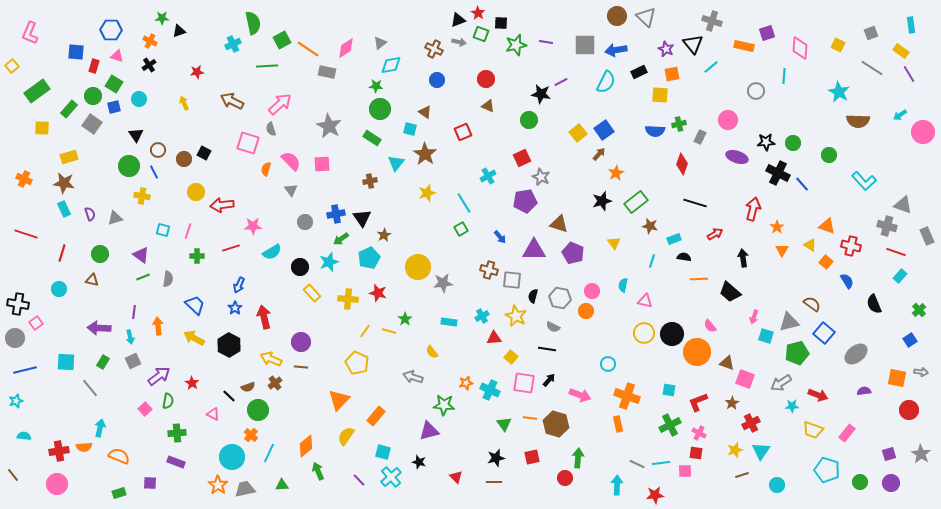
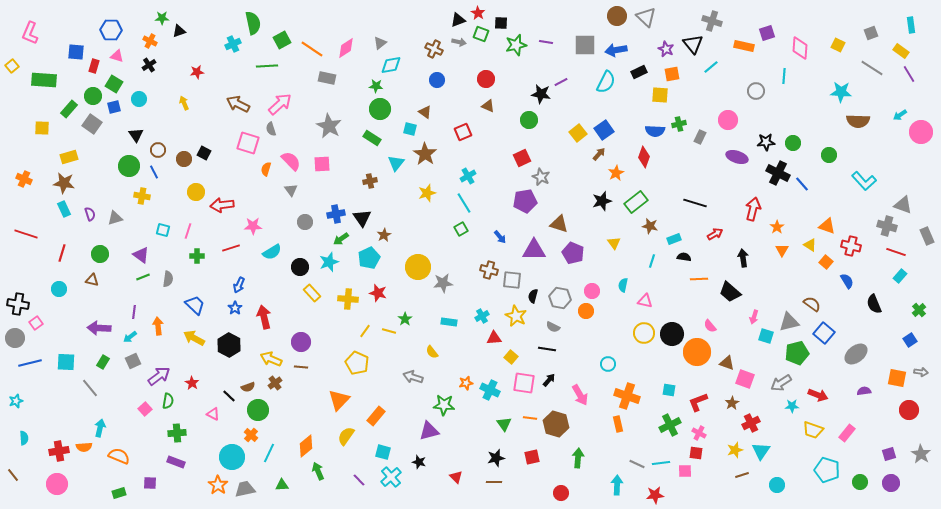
orange line at (308, 49): moved 4 px right
gray rectangle at (327, 72): moved 6 px down
green rectangle at (37, 91): moved 7 px right, 11 px up; rotated 40 degrees clockwise
cyan star at (839, 92): moved 2 px right; rotated 25 degrees counterclockwise
brown arrow at (232, 101): moved 6 px right, 3 px down
pink circle at (923, 132): moved 2 px left
red diamond at (682, 164): moved 38 px left, 7 px up
cyan cross at (488, 176): moved 20 px left
cyan arrow at (130, 337): rotated 64 degrees clockwise
blue line at (25, 370): moved 5 px right, 7 px up
pink arrow at (580, 395): rotated 40 degrees clockwise
cyan semicircle at (24, 436): moved 2 px down; rotated 80 degrees clockwise
red circle at (565, 478): moved 4 px left, 15 px down
